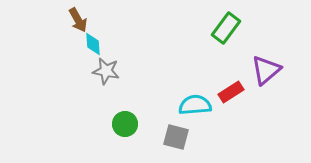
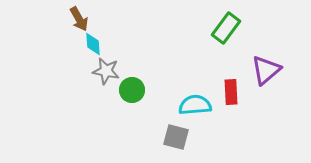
brown arrow: moved 1 px right, 1 px up
red rectangle: rotated 60 degrees counterclockwise
green circle: moved 7 px right, 34 px up
